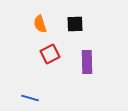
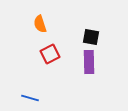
black square: moved 16 px right, 13 px down; rotated 12 degrees clockwise
purple rectangle: moved 2 px right
